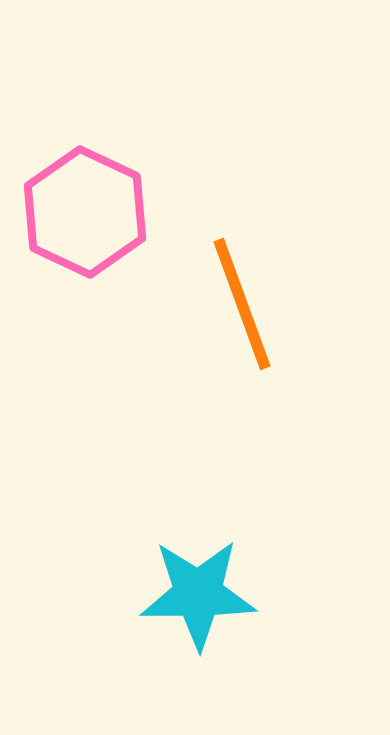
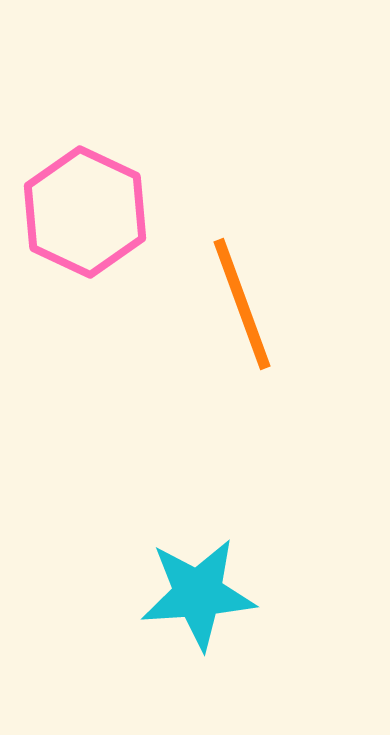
cyan star: rotated 4 degrees counterclockwise
